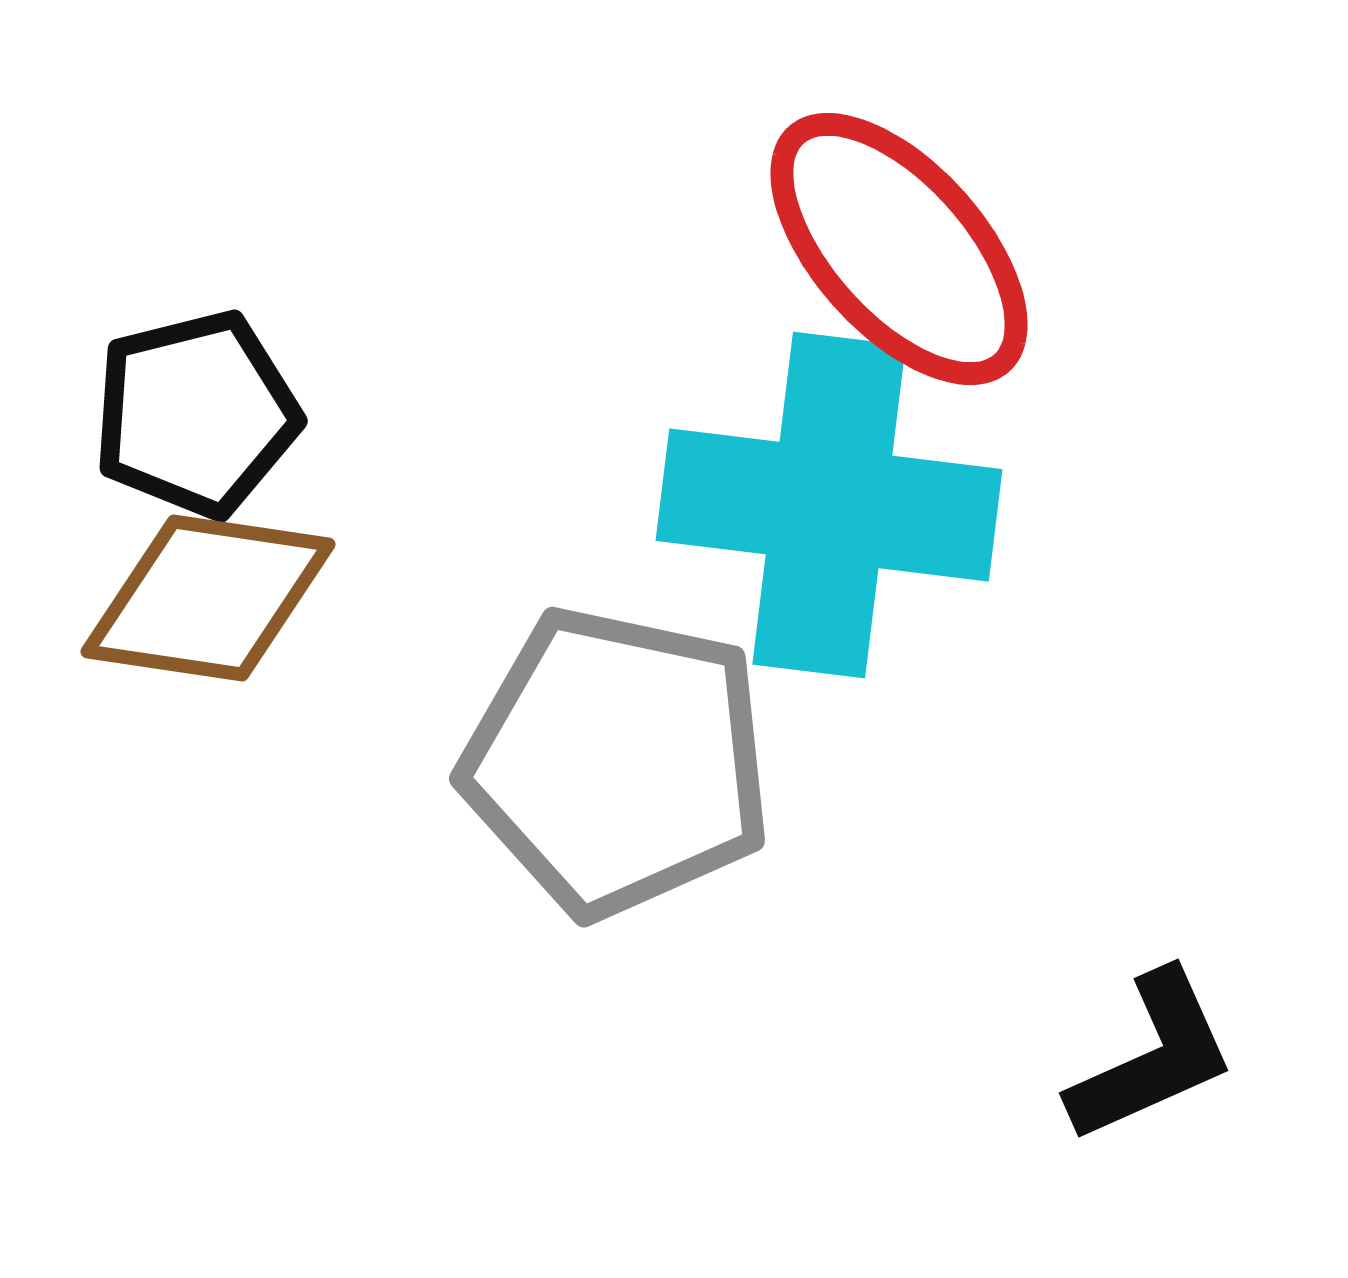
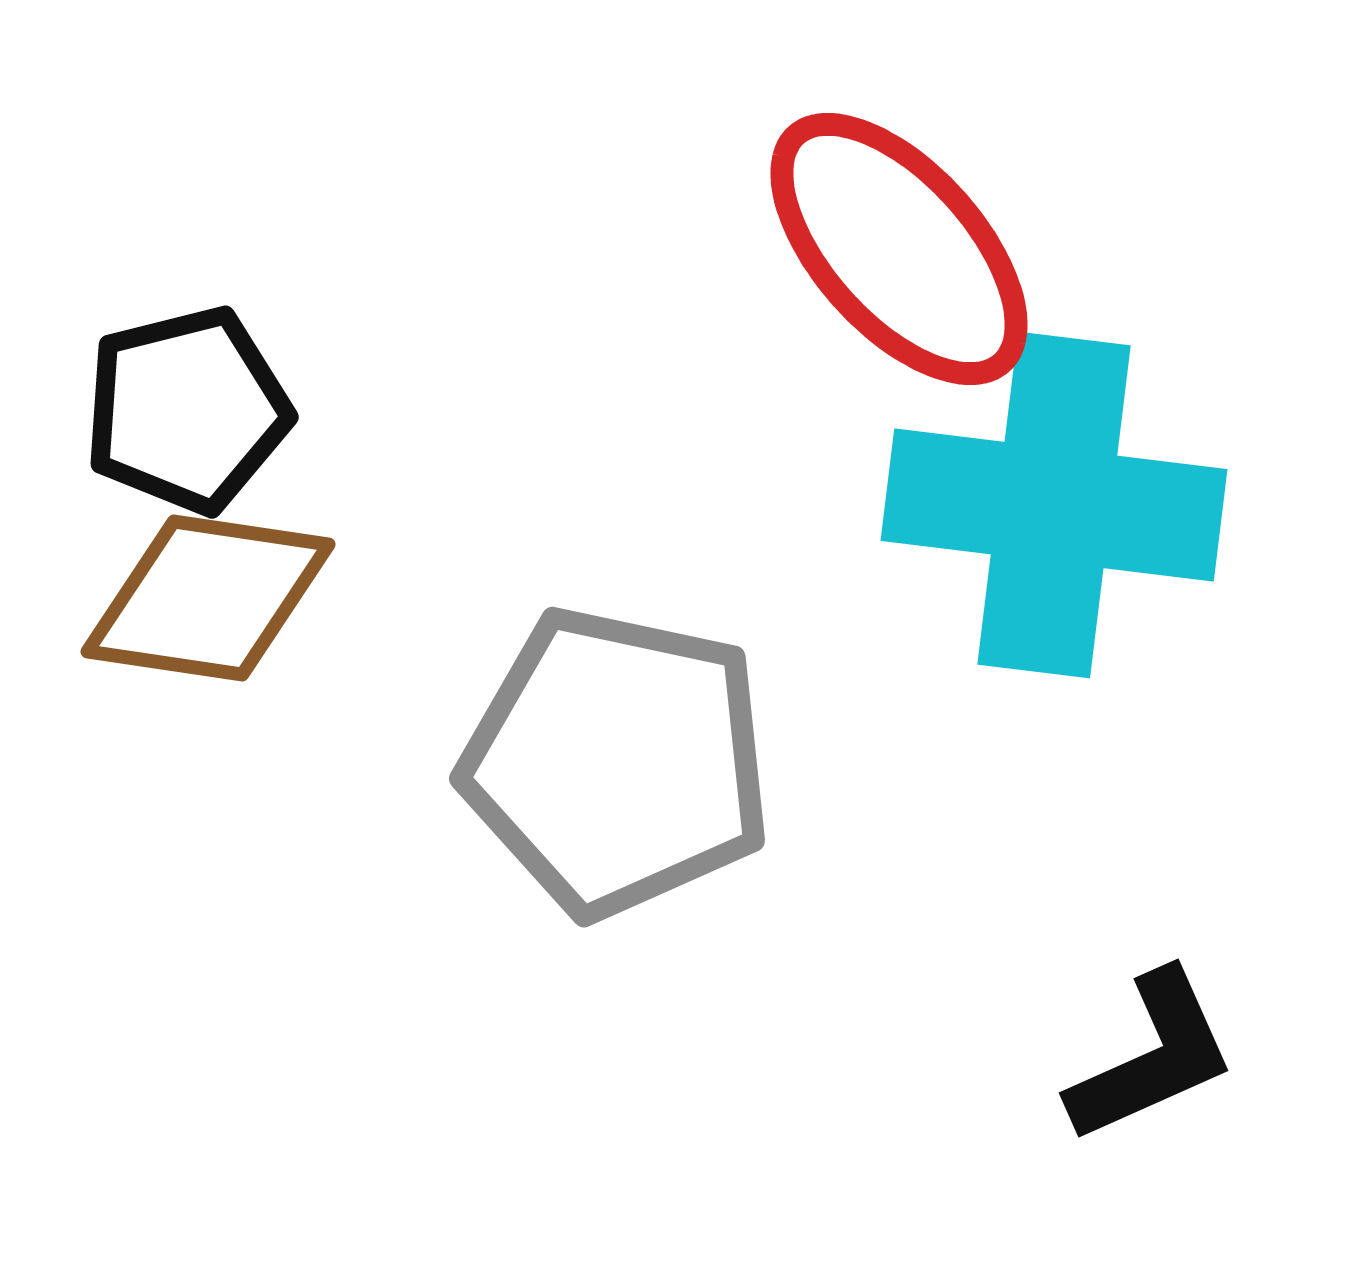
black pentagon: moved 9 px left, 4 px up
cyan cross: moved 225 px right
